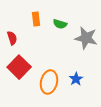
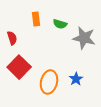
gray star: moved 2 px left
